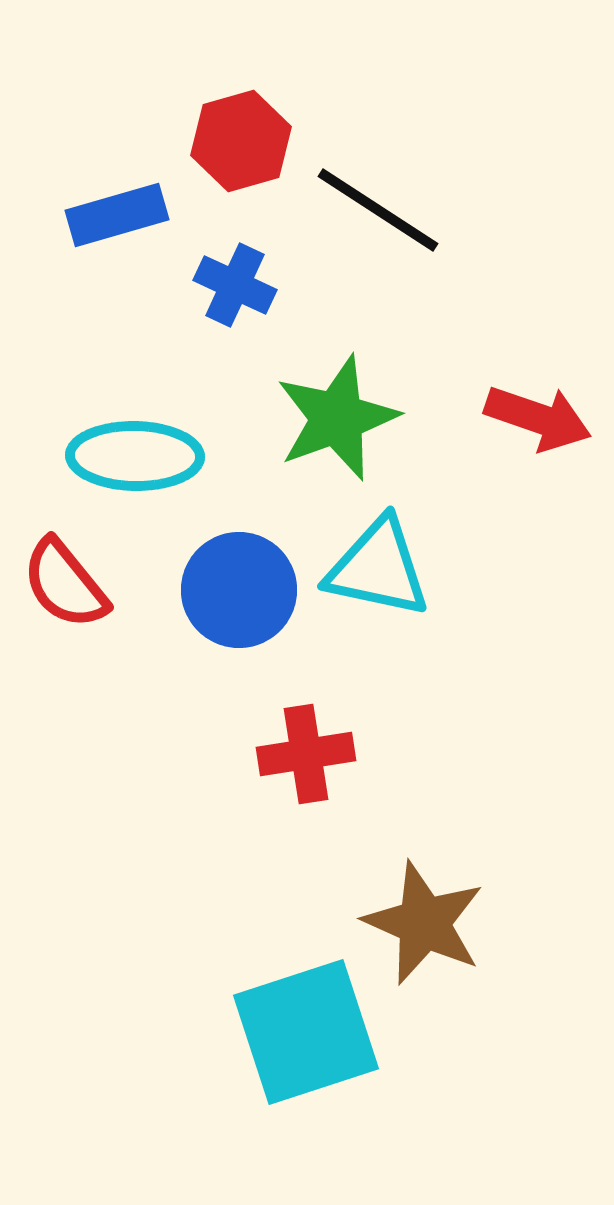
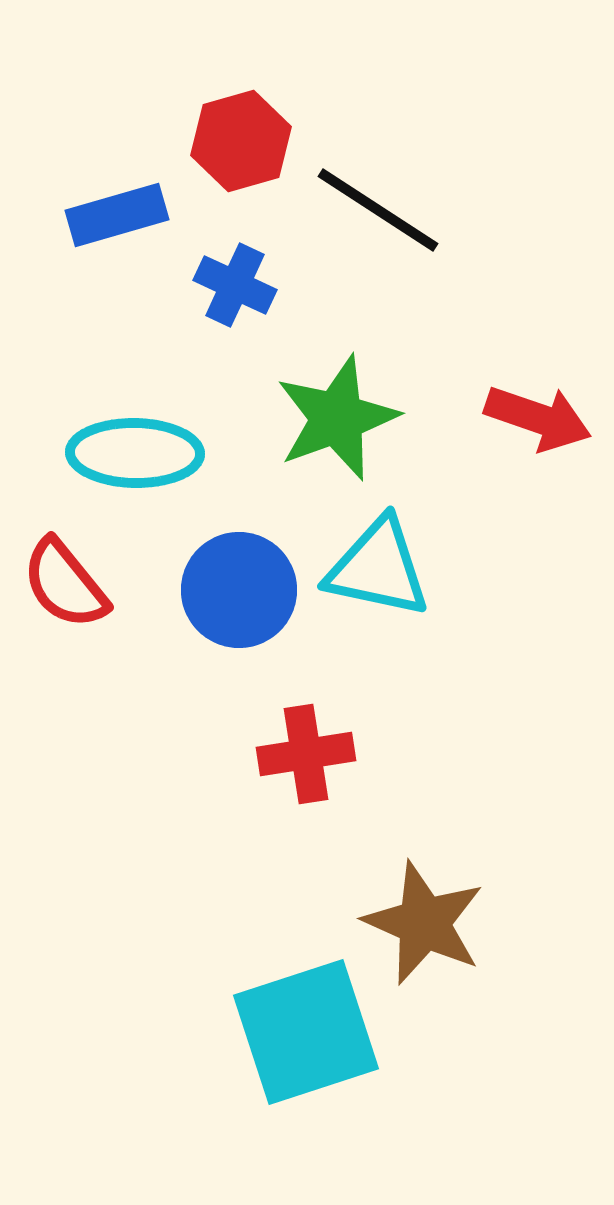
cyan ellipse: moved 3 px up
